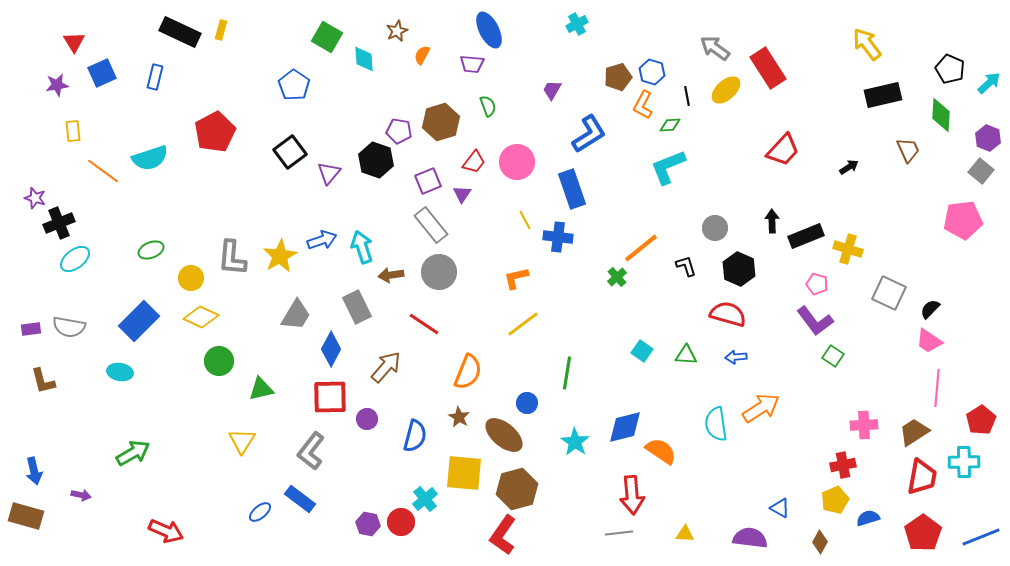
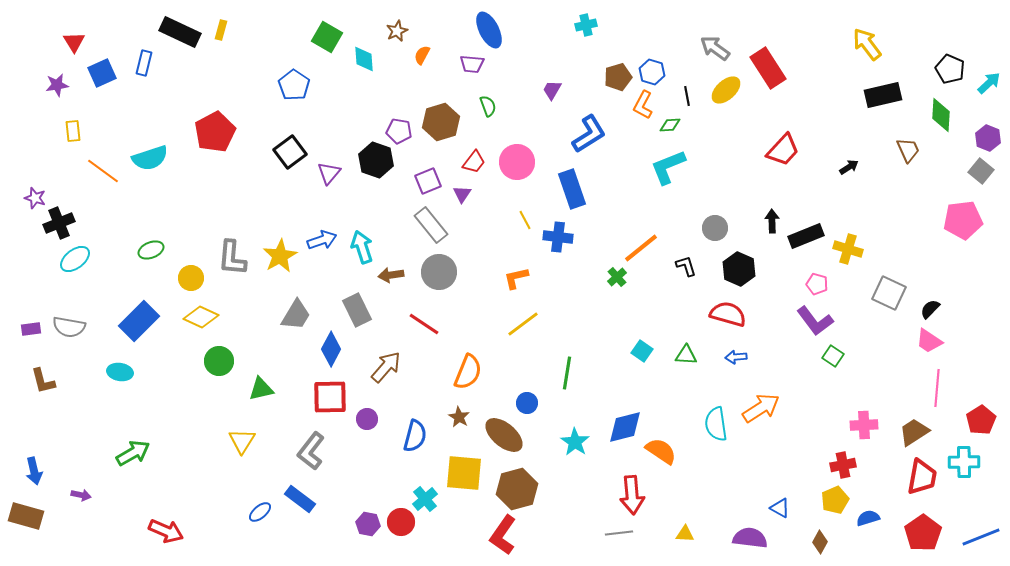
cyan cross at (577, 24): moved 9 px right, 1 px down; rotated 15 degrees clockwise
blue rectangle at (155, 77): moved 11 px left, 14 px up
gray rectangle at (357, 307): moved 3 px down
